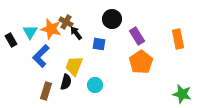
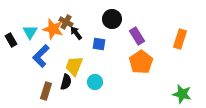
orange star: moved 2 px right
orange rectangle: moved 2 px right; rotated 30 degrees clockwise
cyan circle: moved 3 px up
